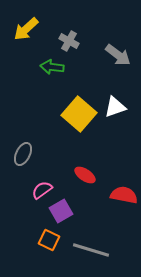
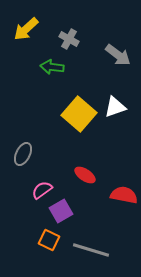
gray cross: moved 2 px up
